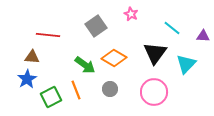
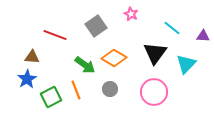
red line: moved 7 px right; rotated 15 degrees clockwise
